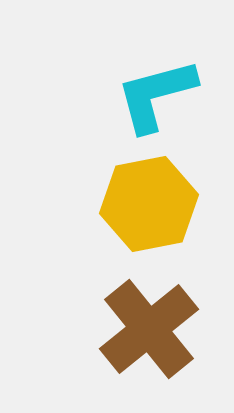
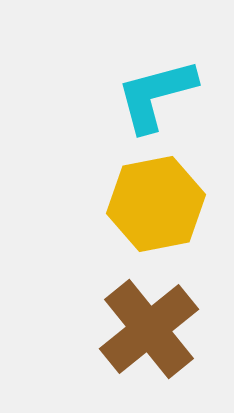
yellow hexagon: moved 7 px right
